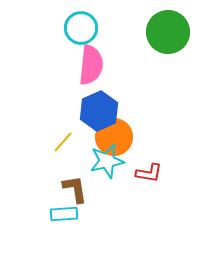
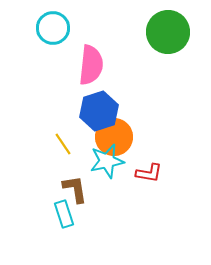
cyan circle: moved 28 px left
blue hexagon: rotated 6 degrees clockwise
yellow line: moved 2 px down; rotated 75 degrees counterclockwise
cyan rectangle: rotated 76 degrees clockwise
